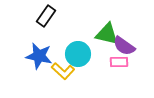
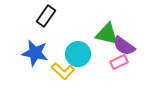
blue star: moved 4 px left, 3 px up
pink rectangle: rotated 24 degrees counterclockwise
